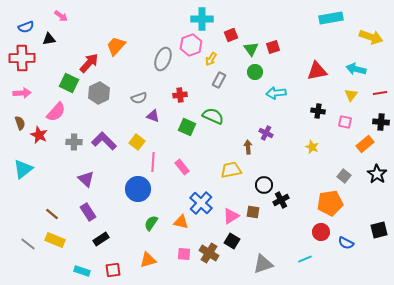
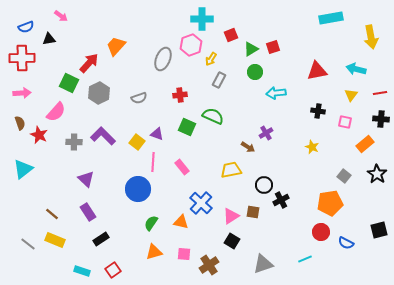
yellow arrow at (371, 37): rotated 60 degrees clockwise
green triangle at (251, 49): rotated 35 degrees clockwise
purple triangle at (153, 116): moved 4 px right, 18 px down
black cross at (381, 122): moved 3 px up
purple cross at (266, 133): rotated 32 degrees clockwise
purple L-shape at (104, 141): moved 1 px left, 5 px up
brown arrow at (248, 147): rotated 128 degrees clockwise
brown cross at (209, 253): moved 12 px down; rotated 24 degrees clockwise
orange triangle at (148, 260): moved 6 px right, 8 px up
red square at (113, 270): rotated 28 degrees counterclockwise
